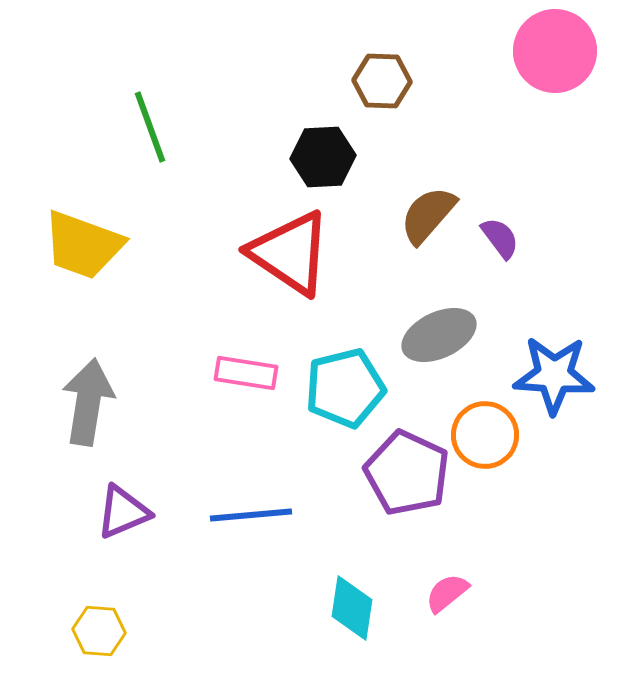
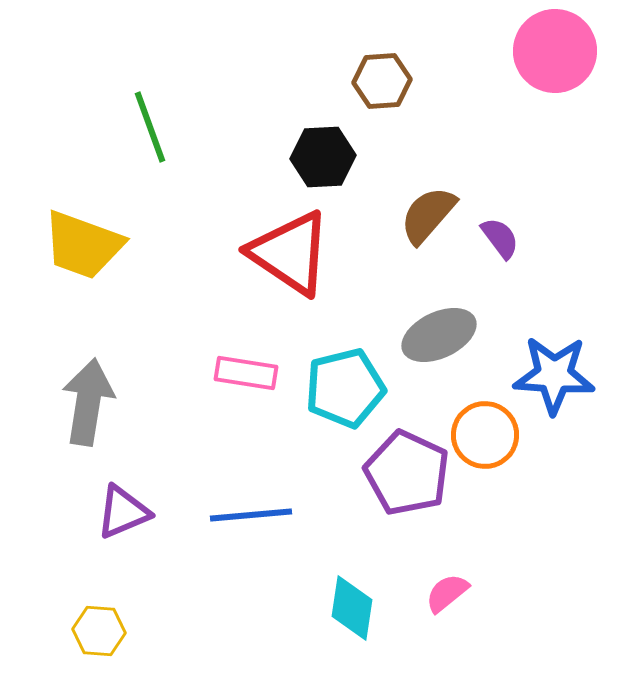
brown hexagon: rotated 6 degrees counterclockwise
